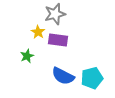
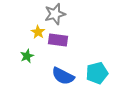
cyan pentagon: moved 5 px right, 5 px up
